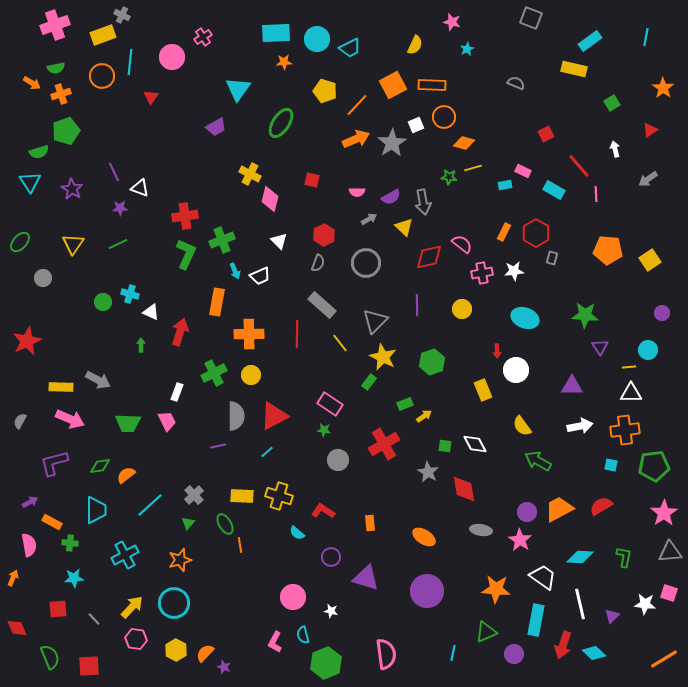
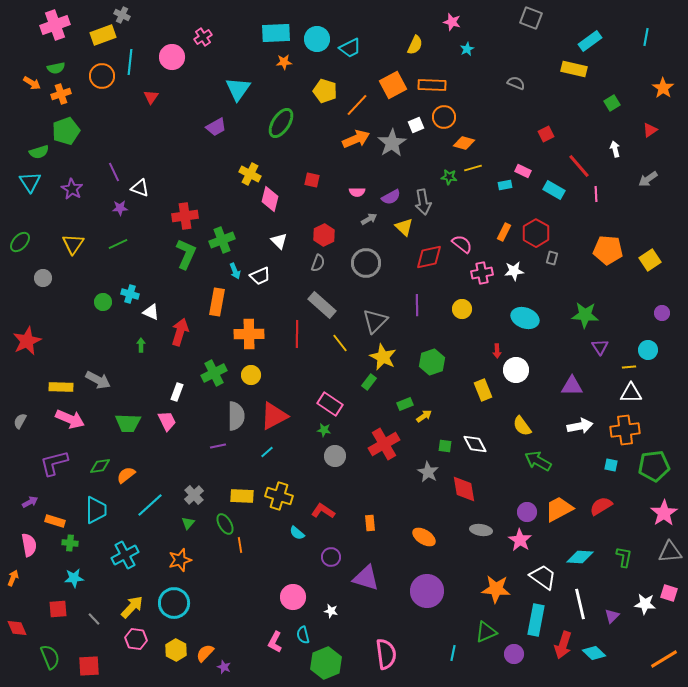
gray circle at (338, 460): moved 3 px left, 4 px up
orange rectangle at (52, 522): moved 3 px right, 1 px up; rotated 12 degrees counterclockwise
